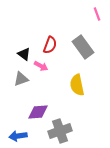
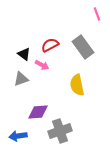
red semicircle: rotated 138 degrees counterclockwise
pink arrow: moved 1 px right, 1 px up
